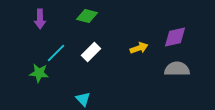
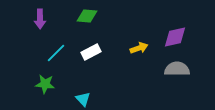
green diamond: rotated 10 degrees counterclockwise
white rectangle: rotated 18 degrees clockwise
green star: moved 6 px right, 11 px down
